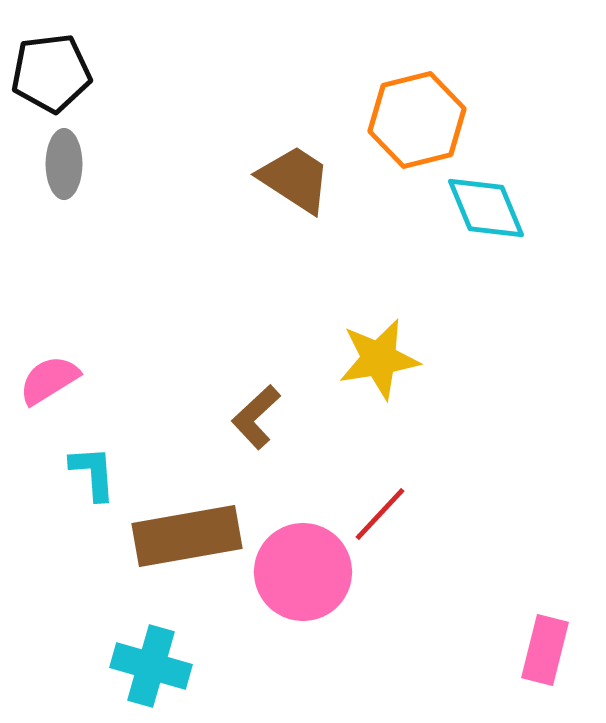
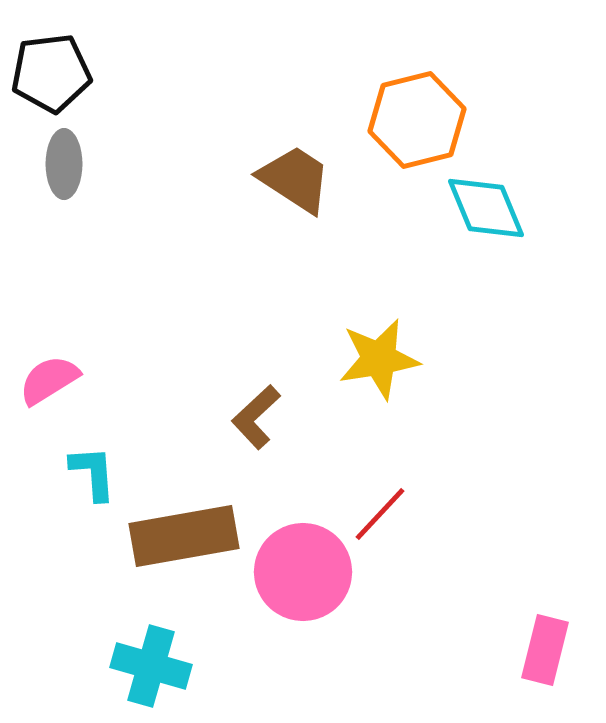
brown rectangle: moved 3 px left
